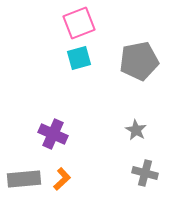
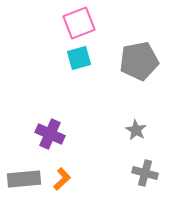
purple cross: moved 3 px left
